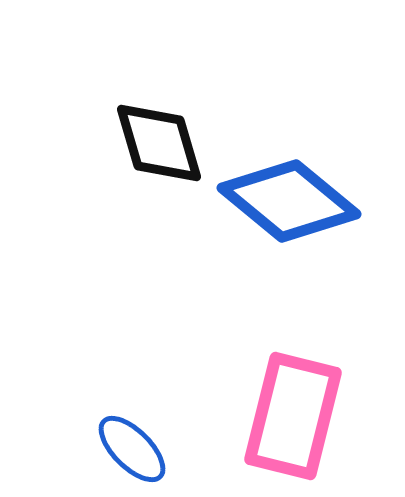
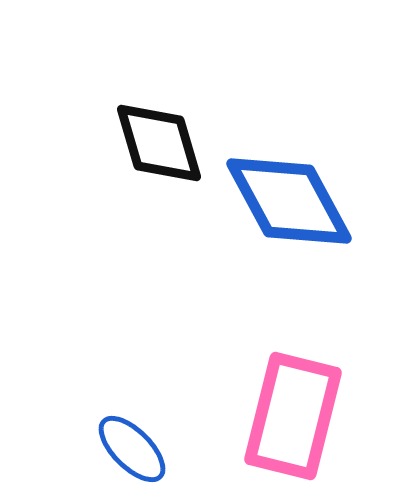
blue diamond: rotated 22 degrees clockwise
